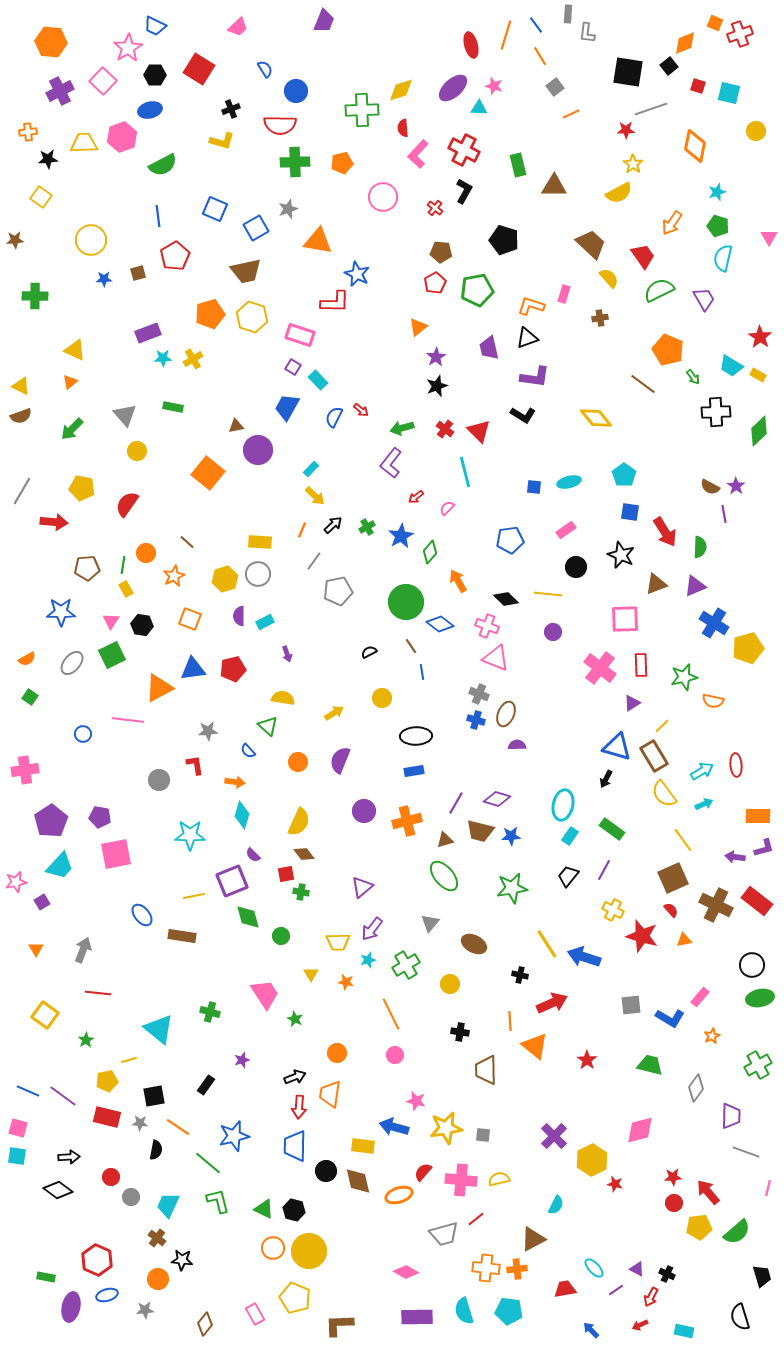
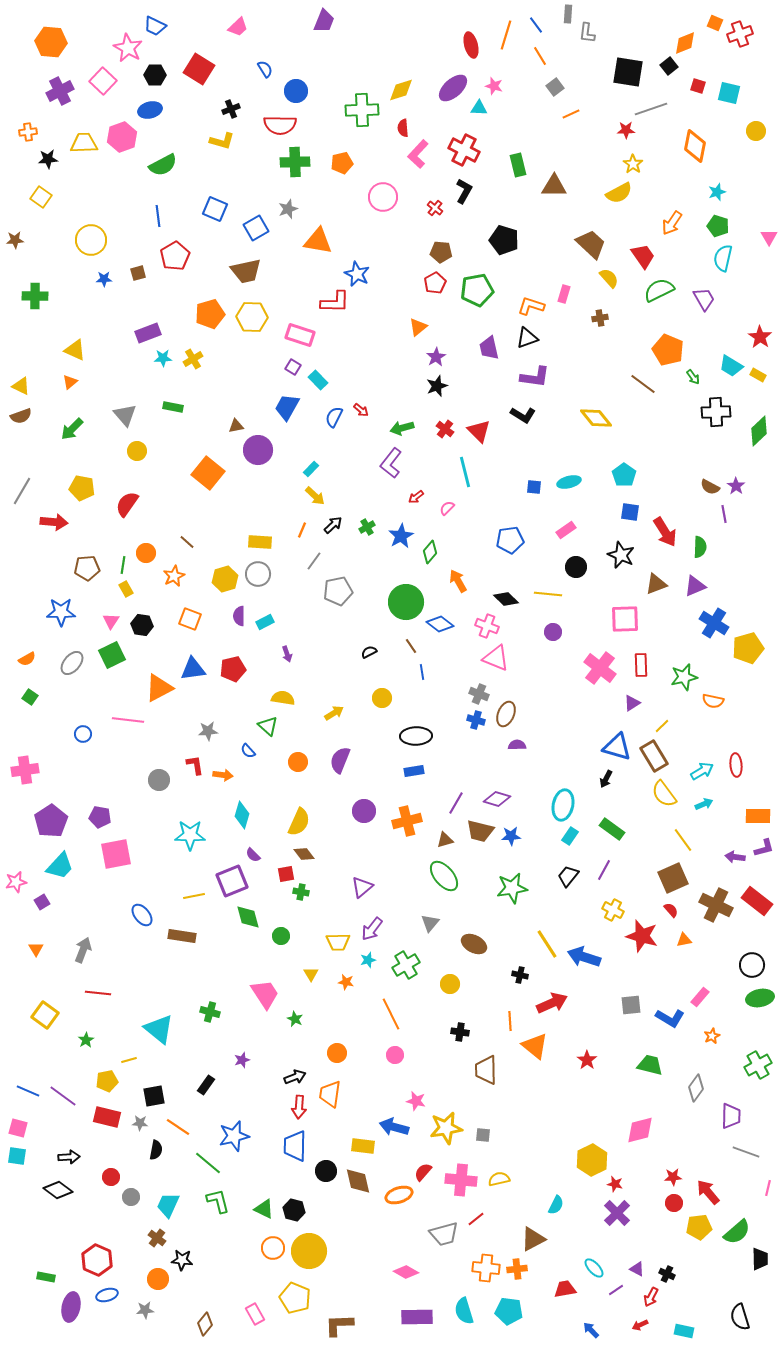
pink star at (128, 48): rotated 12 degrees counterclockwise
yellow hexagon at (252, 317): rotated 16 degrees counterclockwise
orange arrow at (235, 782): moved 12 px left, 7 px up
purple cross at (554, 1136): moved 63 px right, 77 px down
black trapezoid at (762, 1276): moved 2 px left, 17 px up; rotated 15 degrees clockwise
